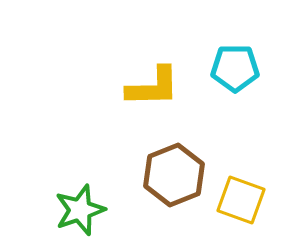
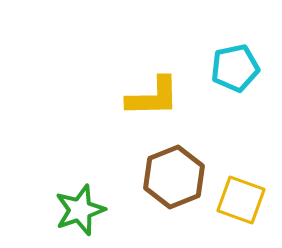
cyan pentagon: rotated 12 degrees counterclockwise
yellow L-shape: moved 10 px down
brown hexagon: moved 2 px down
